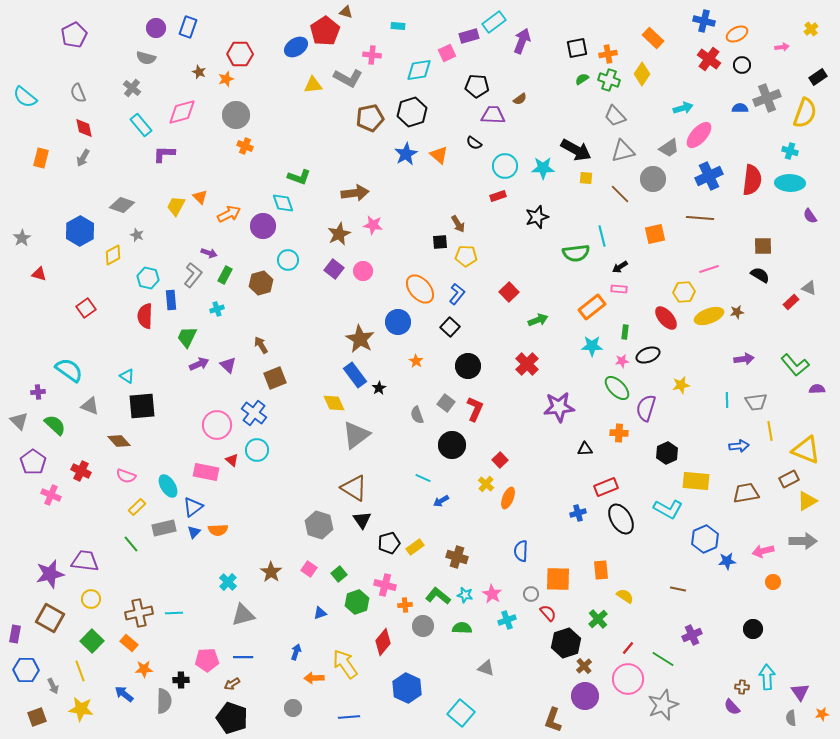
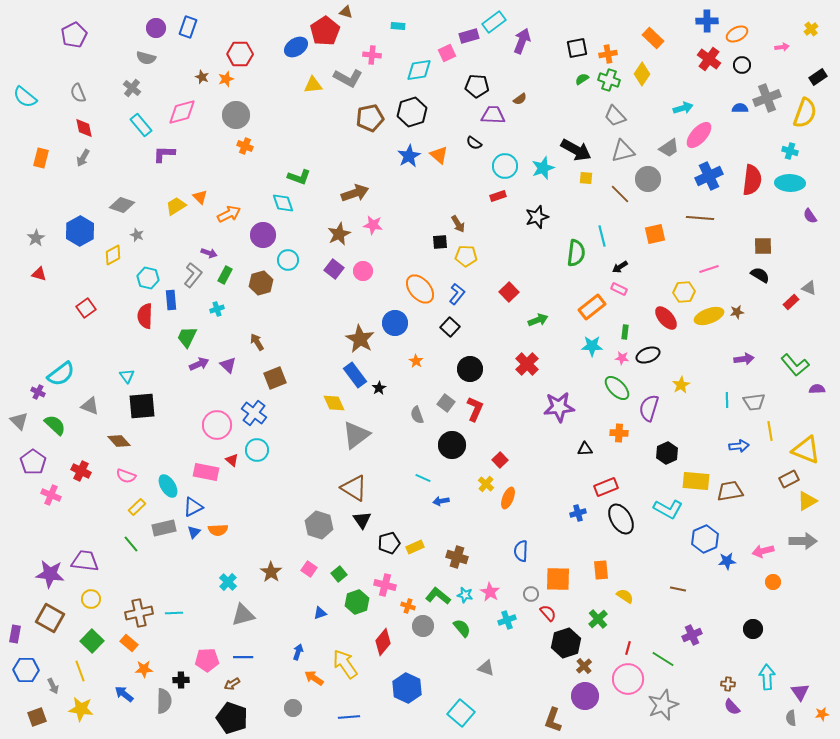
blue cross at (704, 21): moved 3 px right; rotated 15 degrees counterclockwise
brown star at (199, 72): moved 3 px right, 5 px down
blue star at (406, 154): moved 3 px right, 2 px down
cyan star at (543, 168): rotated 20 degrees counterclockwise
gray circle at (653, 179): moved 5 px left
brown arrow at (355, 193): rotated 12 degrees counterclockwise
yellow trapezoid at (176, 206): rotated 30 degrees clockwise
purple circle at (263, 226): moved 9 px down
gray star at (22, 238): moved 14 px right
green semicircle at (576, 253): rotated 76 degrees counterclockwise
pink rectangle at (619, 289): rotated 21 degrees clockwise
blue circle at (398, 322): moved 3 px left, 1 px down
brown arrow at (261, 345): moved 4 px left, 3 px up
pink star at (622, 361): moved 3 px up; rotated 16 degrees clockwise
black circle at (468, 366): moved 2 px right, 3 px down
cyan semicircle at (69, 370): moved 8 px left, 4 px down; rotated 108 degrees clockwise
cyan triangle at (127, 376): rotated 21 degrees clockwise
yellow star at (681, 385): rotated 18 degrees counterclockwise
purple cross at (38, 392): rotated 32 degrees clockwise
gray trapezoid at (756, 402): moved 2 px left
purple semicircle at (646, 408): moved 3 px right
brown trapezoid at (746, 493): moved 16 px left, 2 px up
blue arrow at (441, 501): rotated 21 degrees clockwise
blue triangle at (193, 507): rotated 10 degrees clockwise
yellow rectangle at (415, 547): rotated 12 degrees clockwise
purple star at (50, 574): rotated 20 degrees clockwise
pink star at (492, 594): moved 2 px left, 2 px up
orange cross at (405, 605): moved 3 px right, 1 px down; rotated 24 degrees clockwise
green semicircle at (462, 628): rotated 48 degrees clockwise
red line at (628, 648): rotated 24 degrees counterclockwise
blue arrow at (296, 652): moved 2 px right
orange arrow at (314, 678): rotated 36 degrees clockwise
brown cross at (742, 687): moved 14 px left, 3 px up
